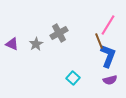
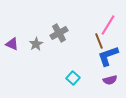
blue L-shape: rotated 130 degrees counterclockwise
